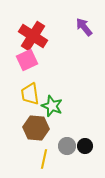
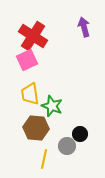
purple arrow: rotated 24 degrees clockwise
black circle: moved 5 px left, 12 px up
